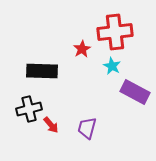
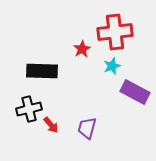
cyan star: rotated 24 degrees clockwise
